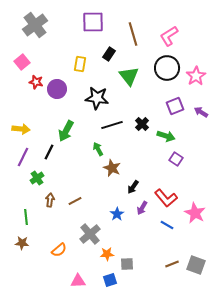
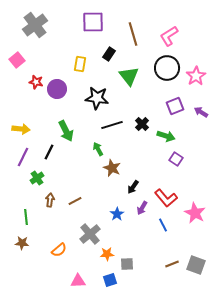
pink square at (22, 62): moved 5 px left, 2 px up
green arrow at (66, 131): rotated 55 degrees counterclockwise
blue line at (167, 225): moved 4 px left; rotated 32 degrees clockwise
